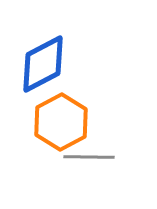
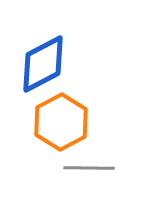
gray line: moved 11 px down
